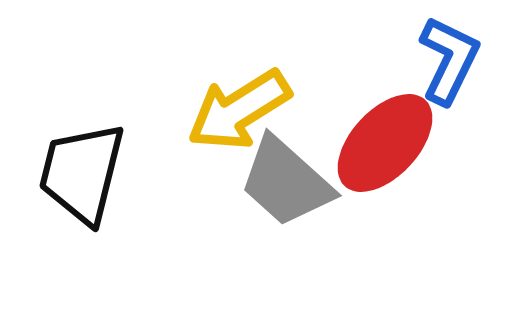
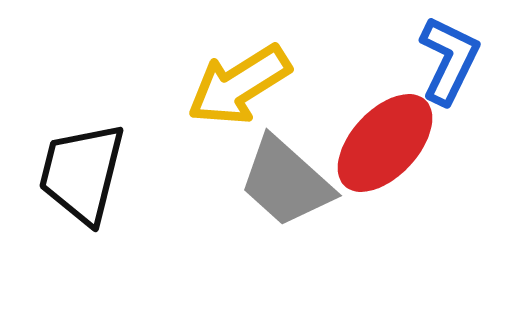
yellow arrow: moved 25 px up
